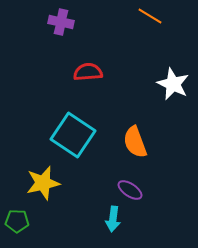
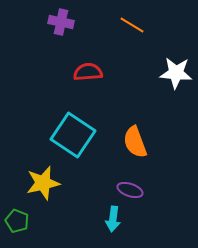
orange line: moved 18 px left, 9 px down
white star: moved 3 px right, 11 px up; rotated 20 degrees counterclockwise
purple ellipse: rotated 15 degrees counterclockwise
green pentagon: rotated 20 degrees clockwise
